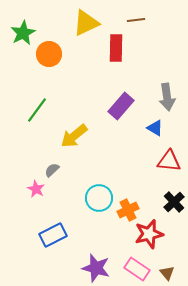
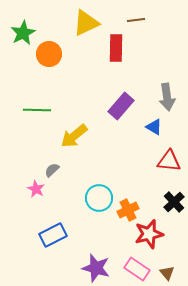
green line: rotated 56 degrees clockwise
blue triangle: moved 1 px left, 1 px up
